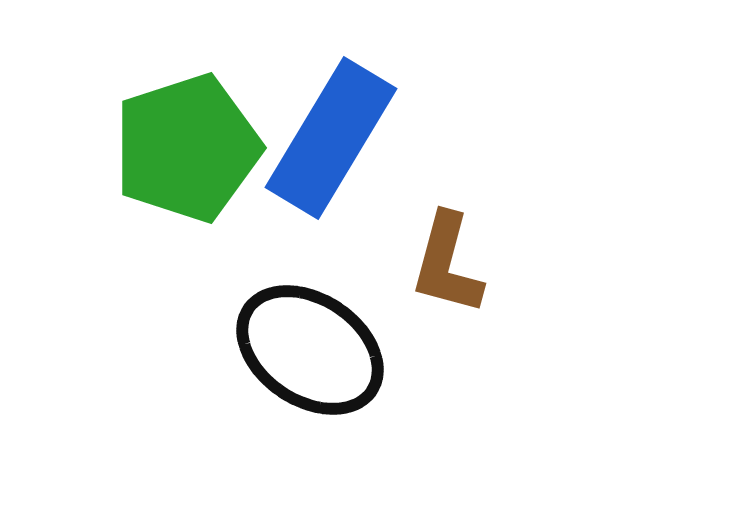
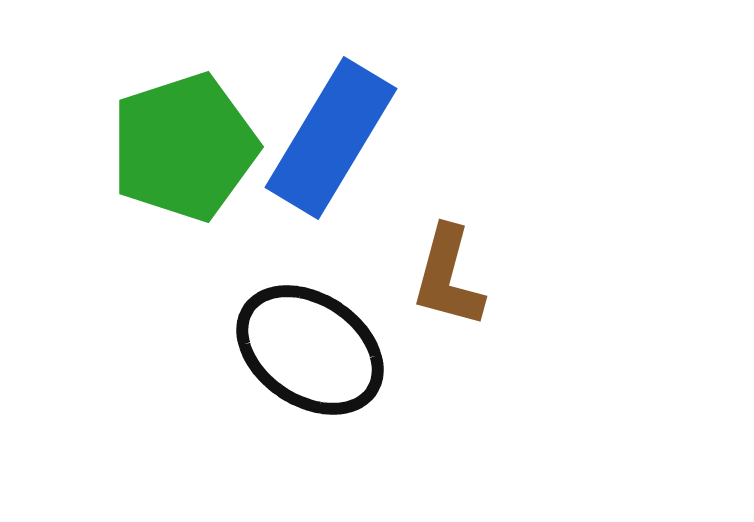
green pentagon: moved 3 px left, 1 px up
brown L-shape: moved 1 px right, 13 px down
